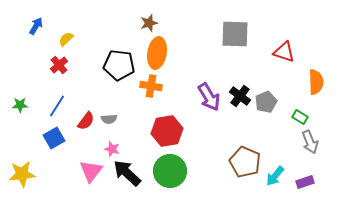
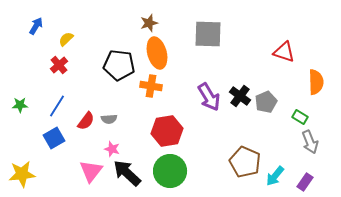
gray square: moved 27 px left
orange ellipse: rotated 24 degrees counterclockwise
purple rectangle: rotated 36 degrees counterclockwise
